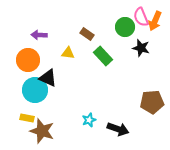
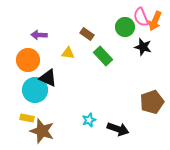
black star: moved 2 px right, 1 px up
brown pentagon: rotated 15 degrees counterclockwise
